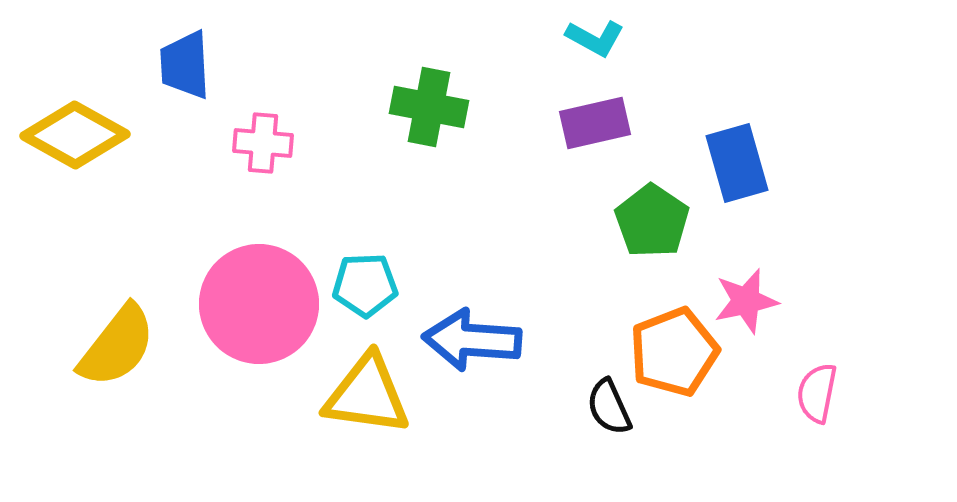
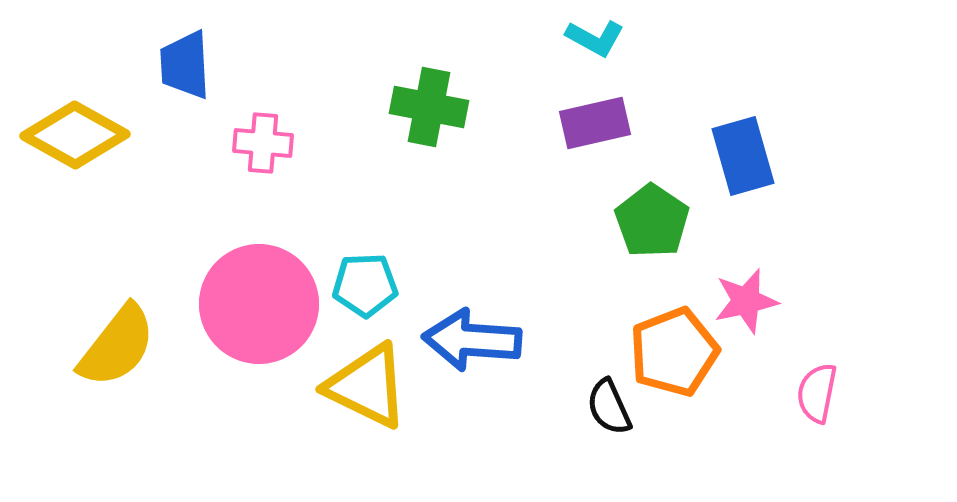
blue rectangle: moved 6 px right, 7 px up
yellow triangle: moved 9 px up; rotated 18 degrees clockwise
